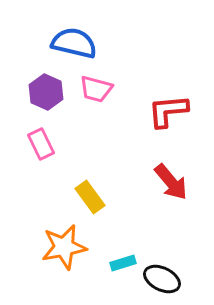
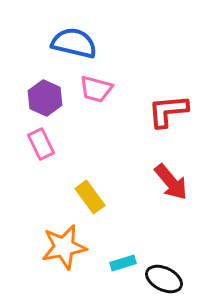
purple hexagon: moved 1 px left, 6 px down
black ellipse: moved 2 px right
